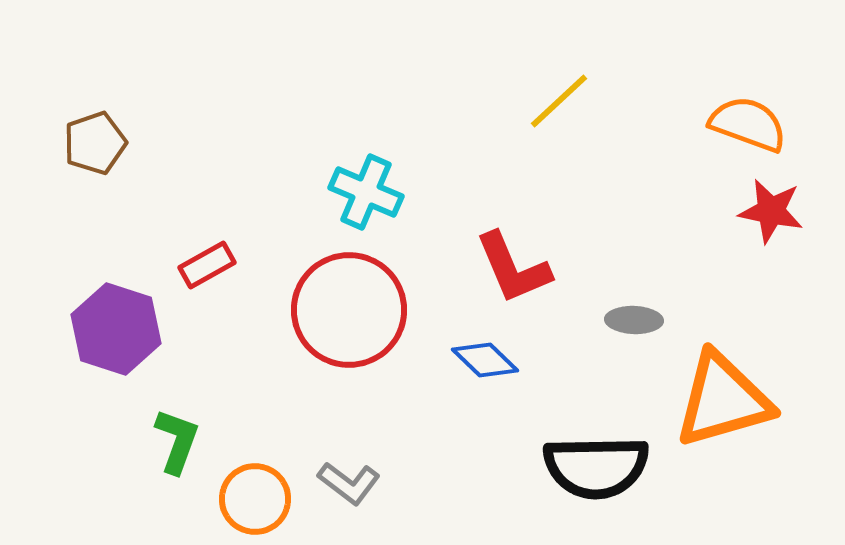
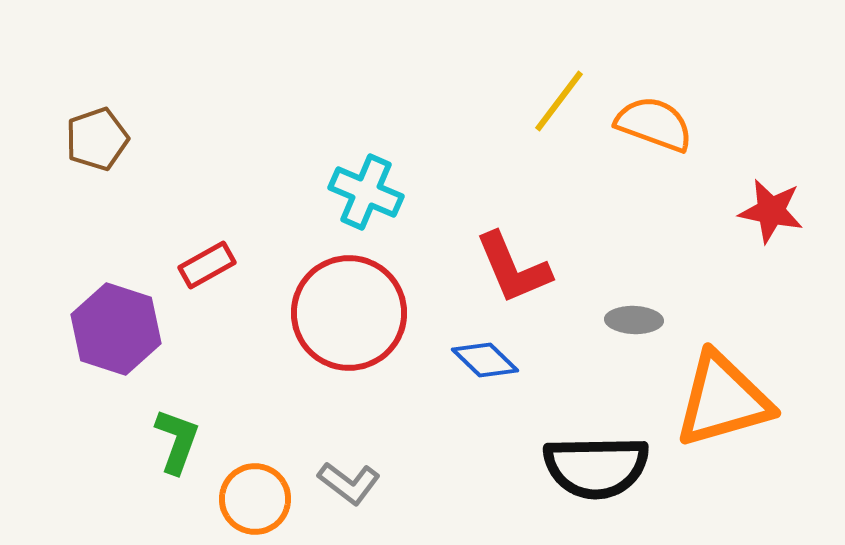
yellow line: rotated 10 degrees counterclockwise
orange semicircle: moved 94 px left
brown pentagon: moved 2 px right, 4 px up
red circle: moved 3 px down
